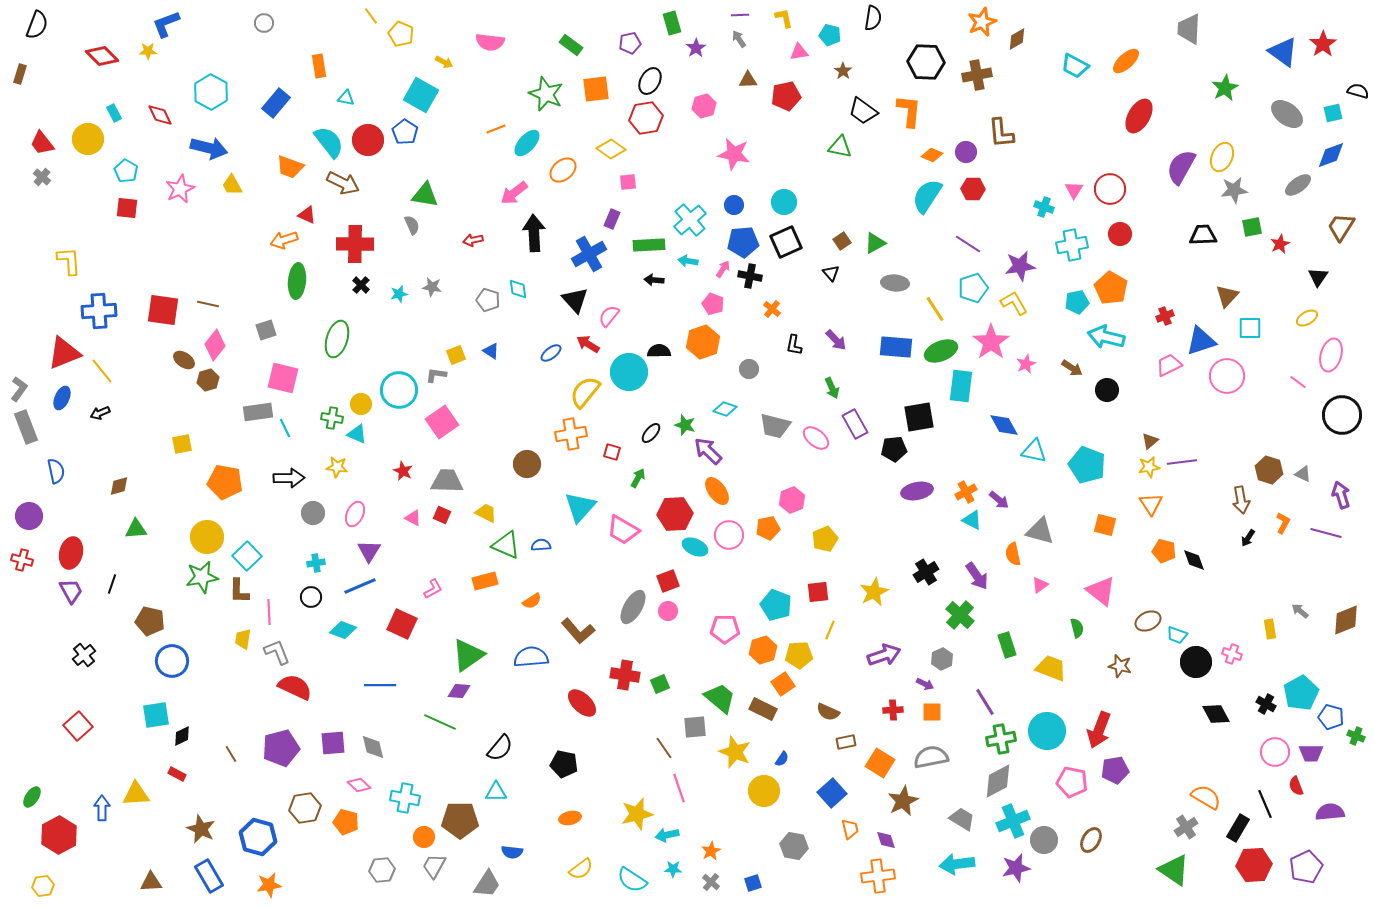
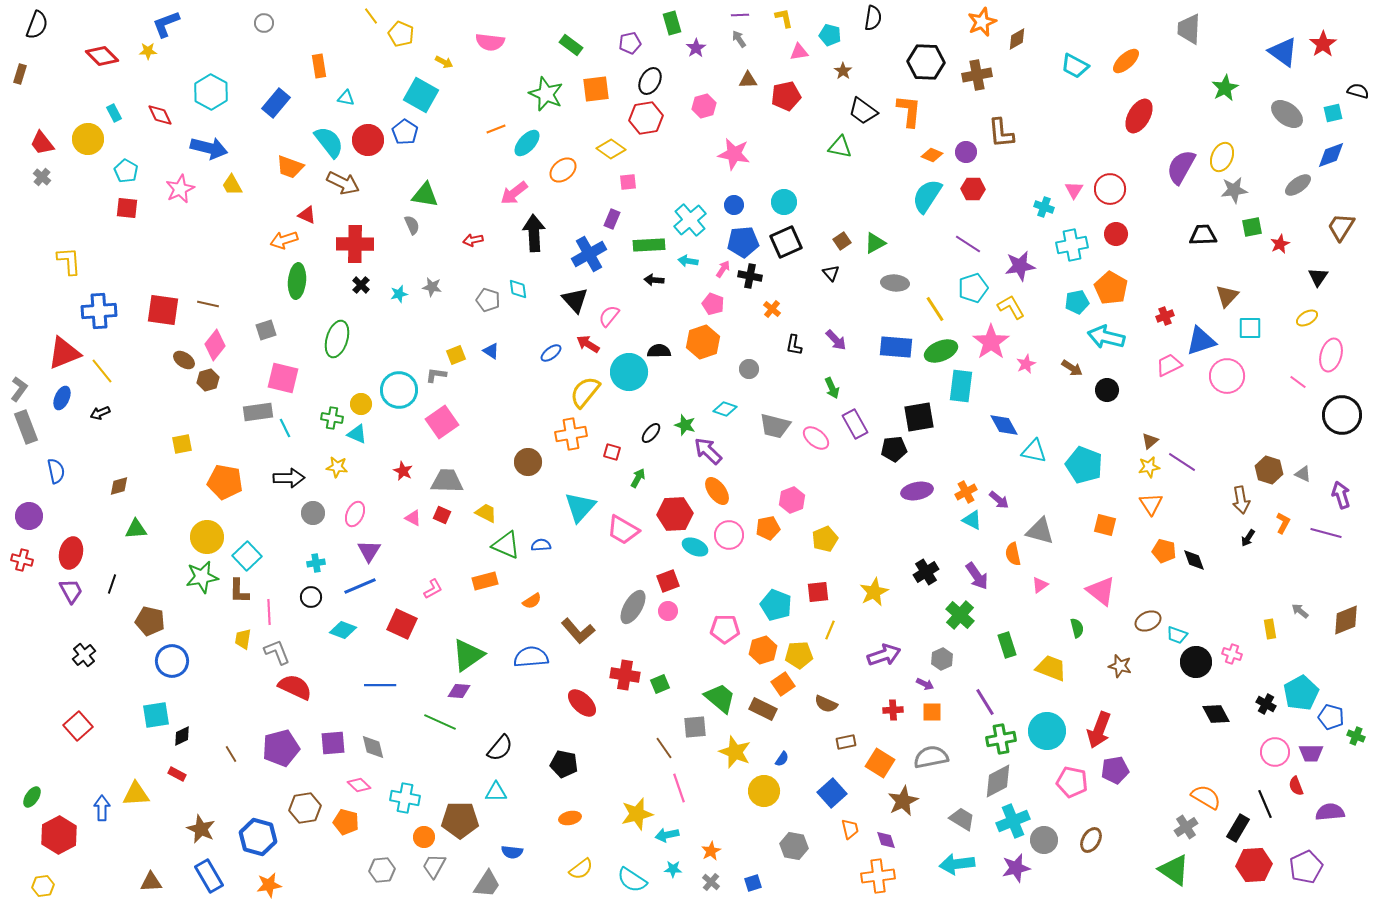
red circle at (1120, 234): moved 4 px left
yellow L-shape at (1014, 303): moved 3 px left, 4 px down
purple line at (1182, 462): rotated 40 degrees clockwise
brown circle at (527, 464): moved 1 px right, 2 px up
cyan pentagon at (1087, 465): moved 3 px left
brown semicircle at (828, 712): moved 2 px left, 8 px up
